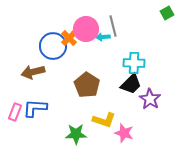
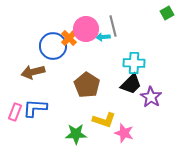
purple star: moved 1 px right, 2 px up
